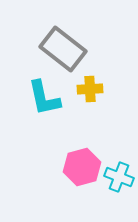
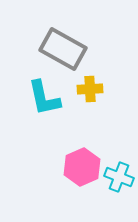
gray rectangle: rotated 9 degrees counterclockwise
pink hexagon: rotated 9 degrees counterclockwise
